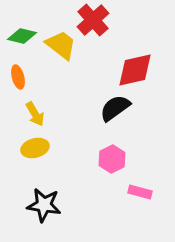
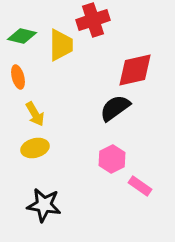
red cross: rotated 24 degrees clockwise
yellow trapezoid: rotated 52 degrees clockwise
pink rectangle: moved 6 px up; rotated 20 degrees clockwise
